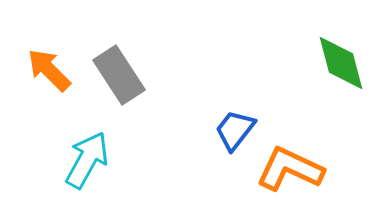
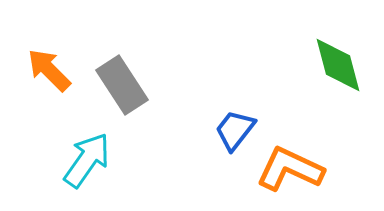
green diamond: moved 3 px left, 2 px down
gray rectangle: moved 3 px right, 10 px down
cyan arrow: rotated 6 degrees clockwise
